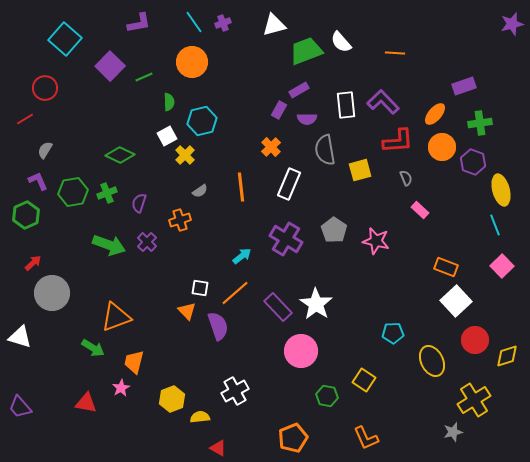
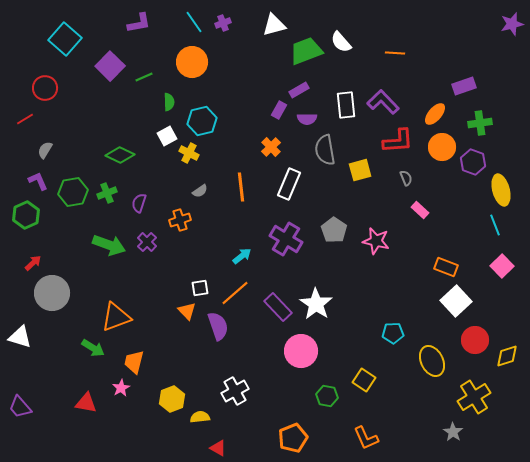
yellow cross at (185, 155): moved 4 px right, 2 px up; rotated 18 degrees counterclockwise
white square at (200, 288): rotated 18 degrees counterclockwise
yellow cross at (474, 400): moved 3 px up
gray star at (453, 432): rotated 24 degrees counterclockwise
